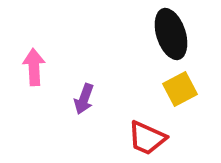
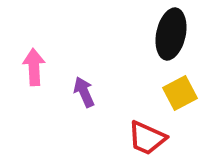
black ellipse: rotated 30 degrees clockwise
yellow square: moved 4 px down
purple arrow: moved 7 px up; rotated 136 degrees clockwise
